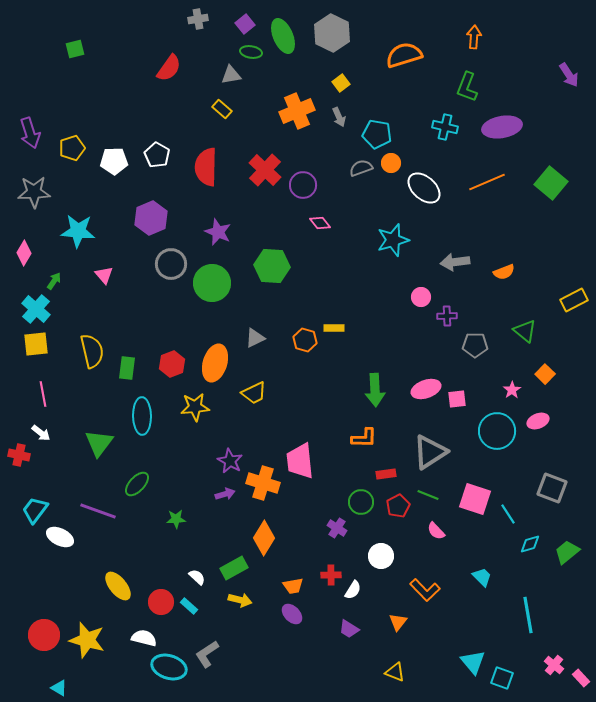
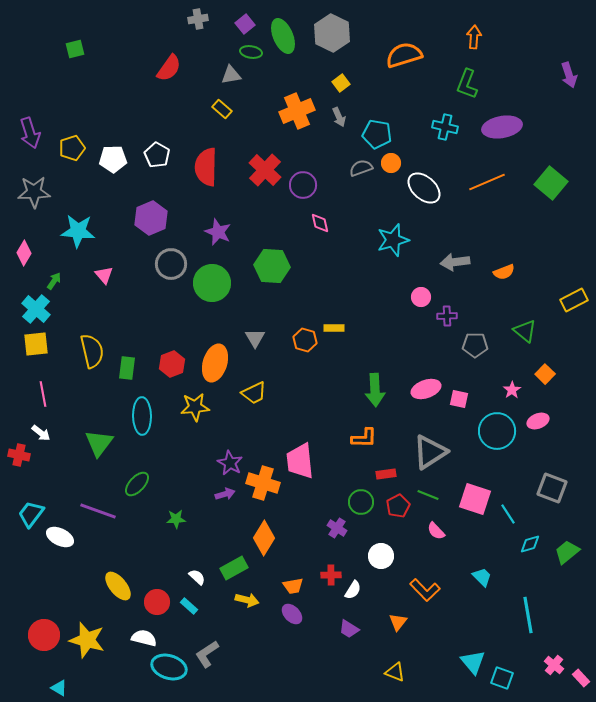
purple arrow at (569, 75): rotated 15 degrees clockwise
green L-shape at (467, 87): moved 3 px up
white pentagon at (114, 161): moved 1 px left, 2 px up
pink diamond at (320, 223): rotated 25 degrees clockwise
gray triangle at (255, 338): rotated 35 degrees counterclockwise
pink square at (457, 399): moved 2 px right; rotated 18 degrees clockwise
purple star at (230, 461): moved 2 px down
cyan trapezoid at (35, 510): moved 4 px left, 4 px down
yellow arrow at (240, 600): moved 7 px right
red circle at (161, 602): moved 4 px left
